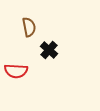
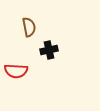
black cross: rotated 36 degrees clockwise
